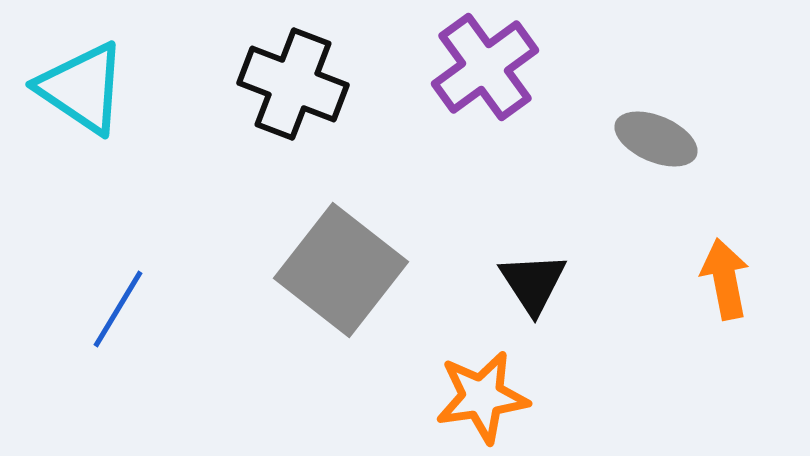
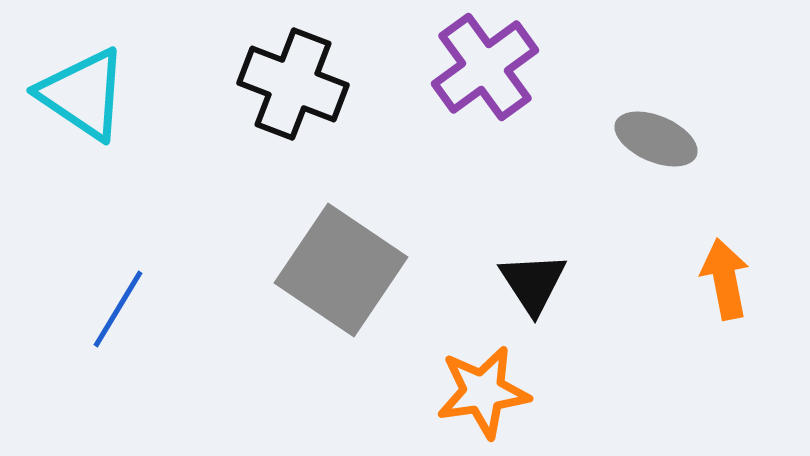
cyan triangle: moved 1 px right, 6 px down
gray square: rotated 4 degrees counterclockwise
orange star: moved 1 px right, 5 px up
